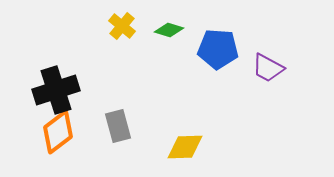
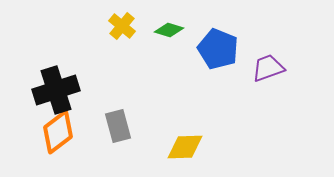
blue pentagon: rotated 18 degrees clockwise
purple trapezoid: rotated 132 degrees clockwise
